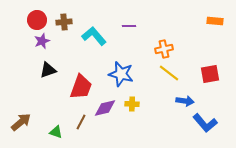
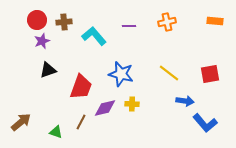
orange cross: moved 3 px right, 27 px up
